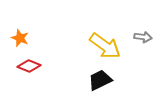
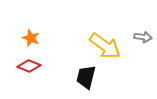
orange star: moved 11 px right
black trapezoid: moved 14 px left, 3 px up; rotated 50 degrees counterclockwise
